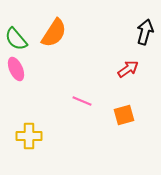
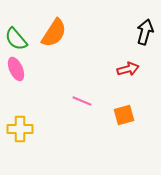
red arrow: rotated 20 degrees clockwise
yellow cross: moved 9 px left, 7 px up
